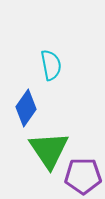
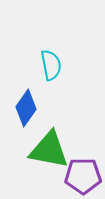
green triangle: rotated 45 degrees counterclockwise
